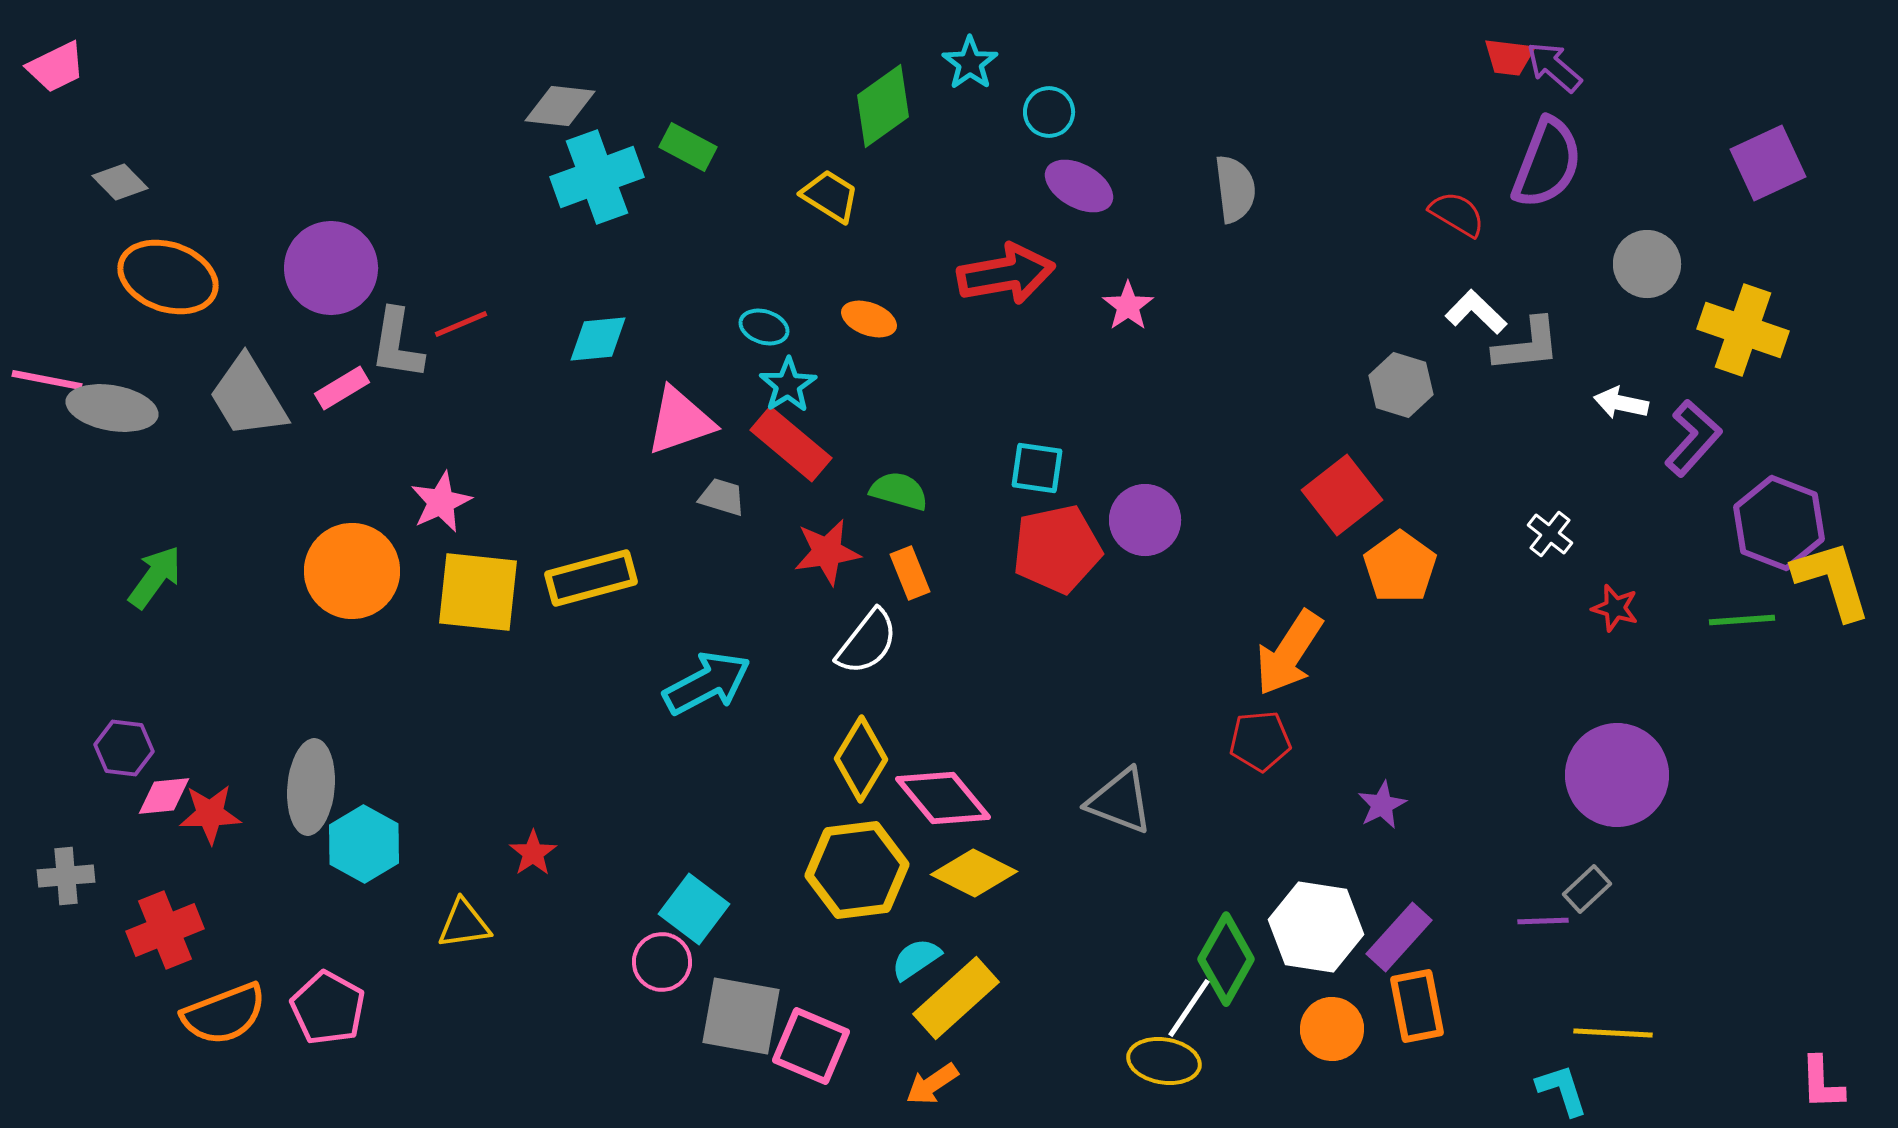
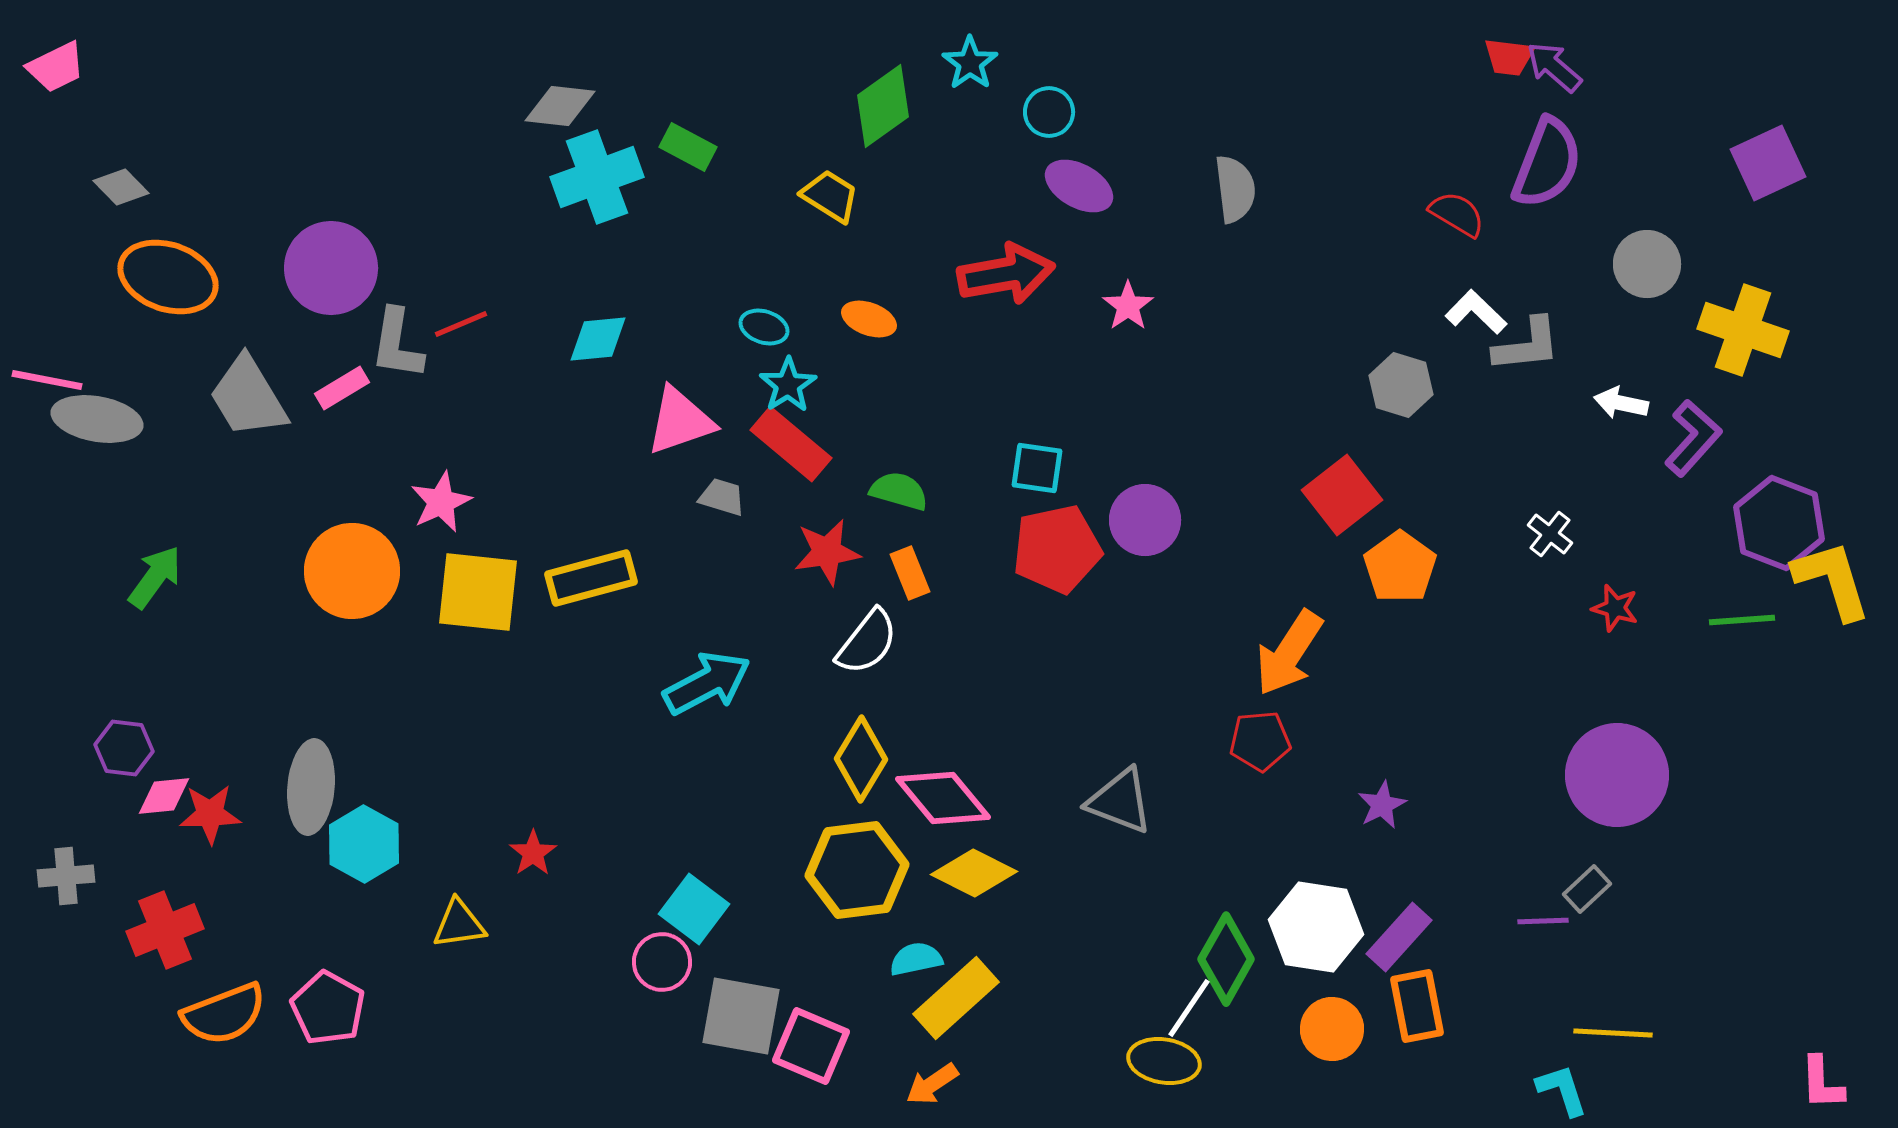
gray diamond at (120, 182): moved 1 px right, 5 px down
gray ellipse at (112, 408): moved 15 px left, 11 px down
yellow triangle at (464, 924): moved 5 px left
cyan semicircle at (916, 959): rotated 22 degrees clockwise
